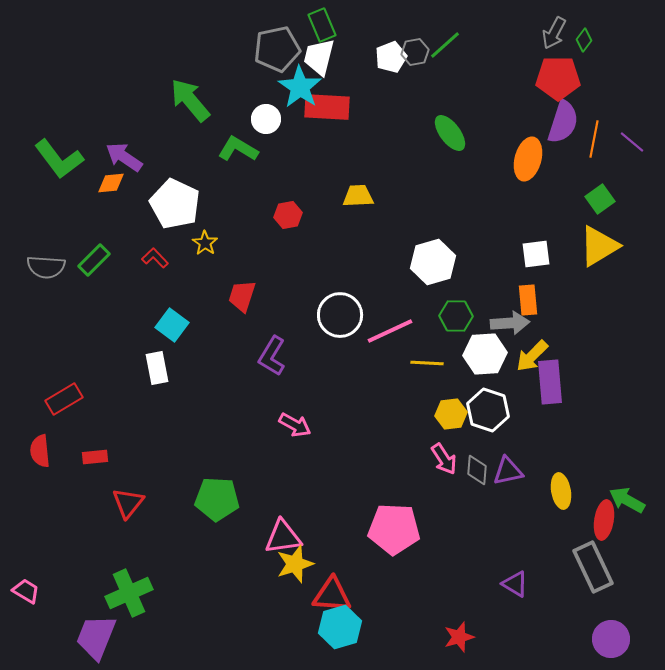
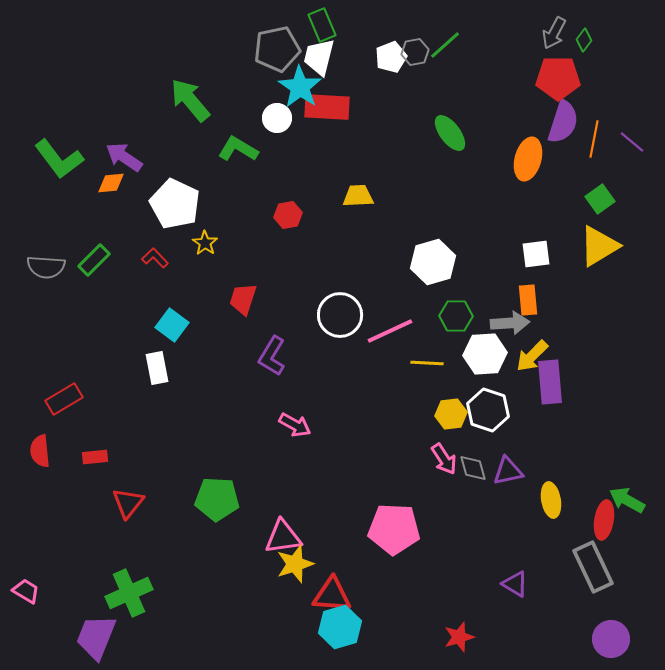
white circle at (266, 119): moved 11 px right, 1 px up
red trapezoid at (242, 296): moved 1 px right, 3 px down
gray diamond at (477, 470): moved 4 px left, 2 px up; rotated 20 degrees counterclockwise
yellow ellipse at (561, 491): moved 10 px left, 9 px down
